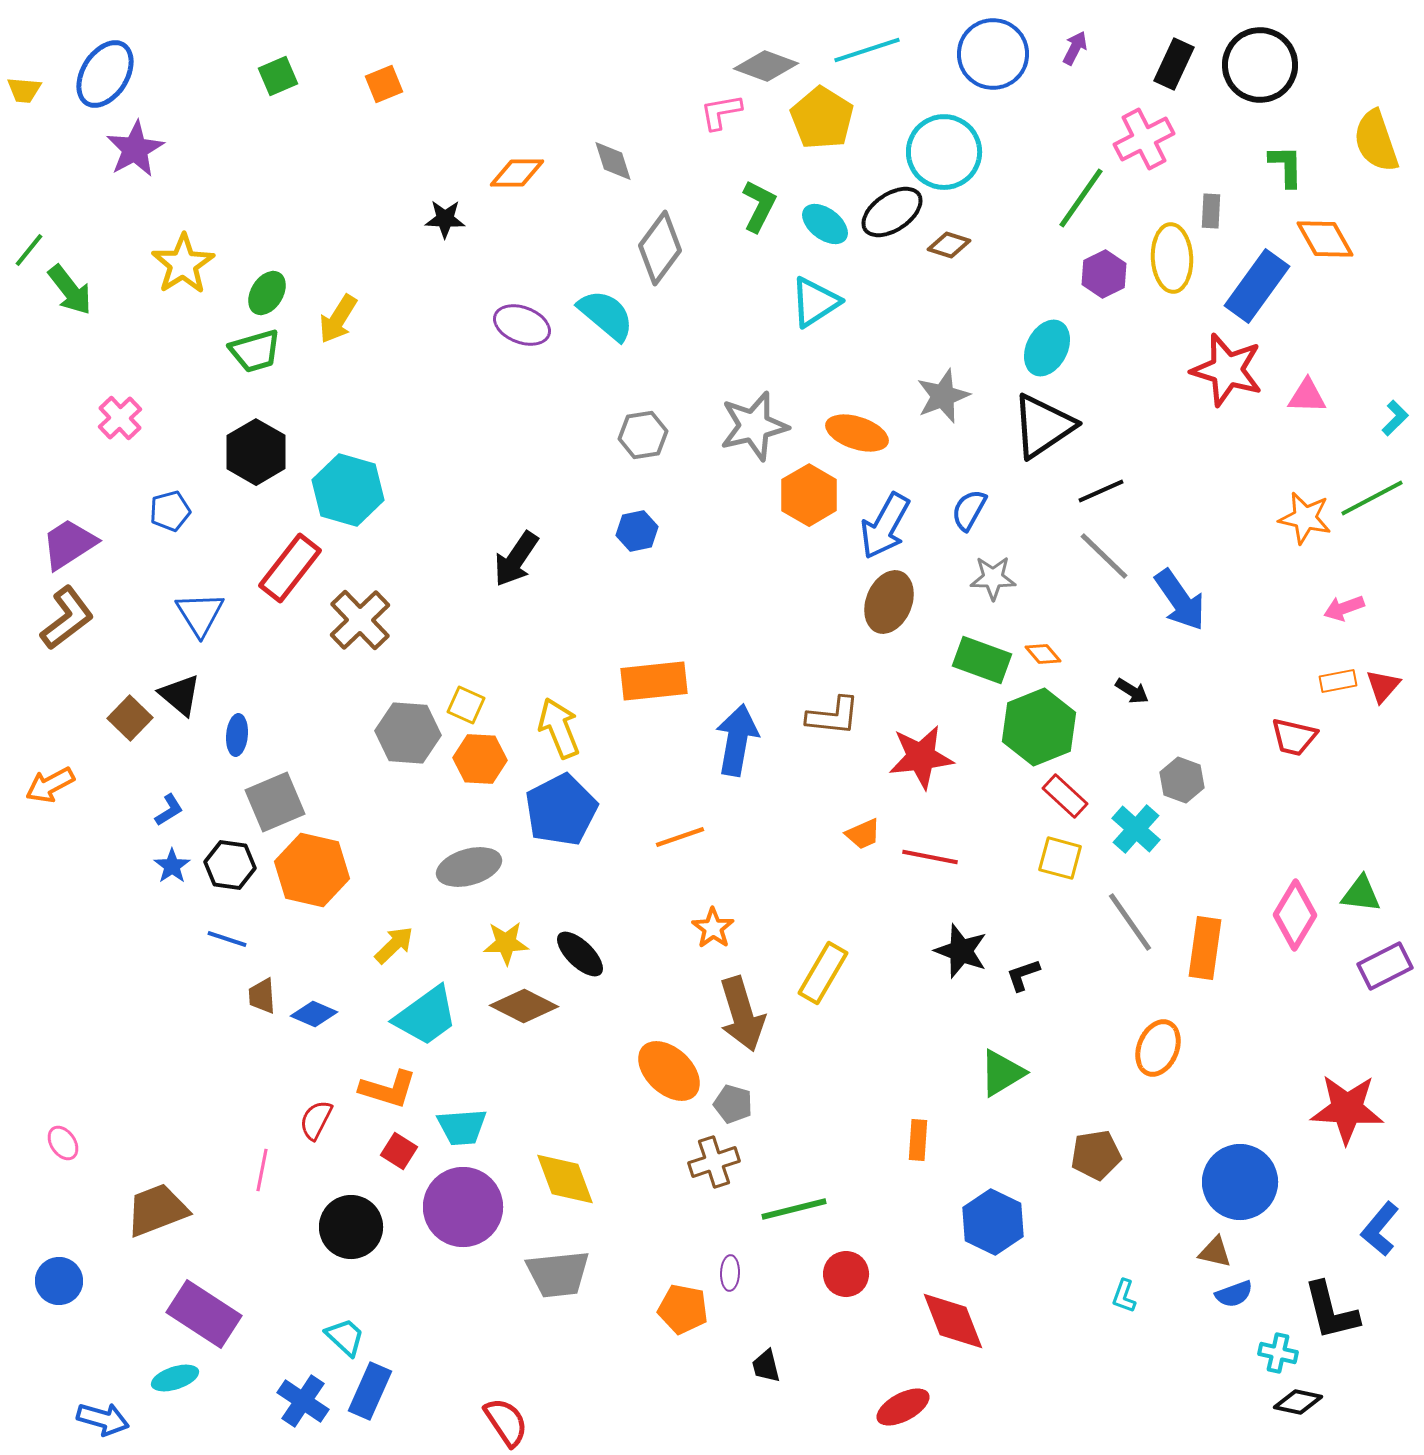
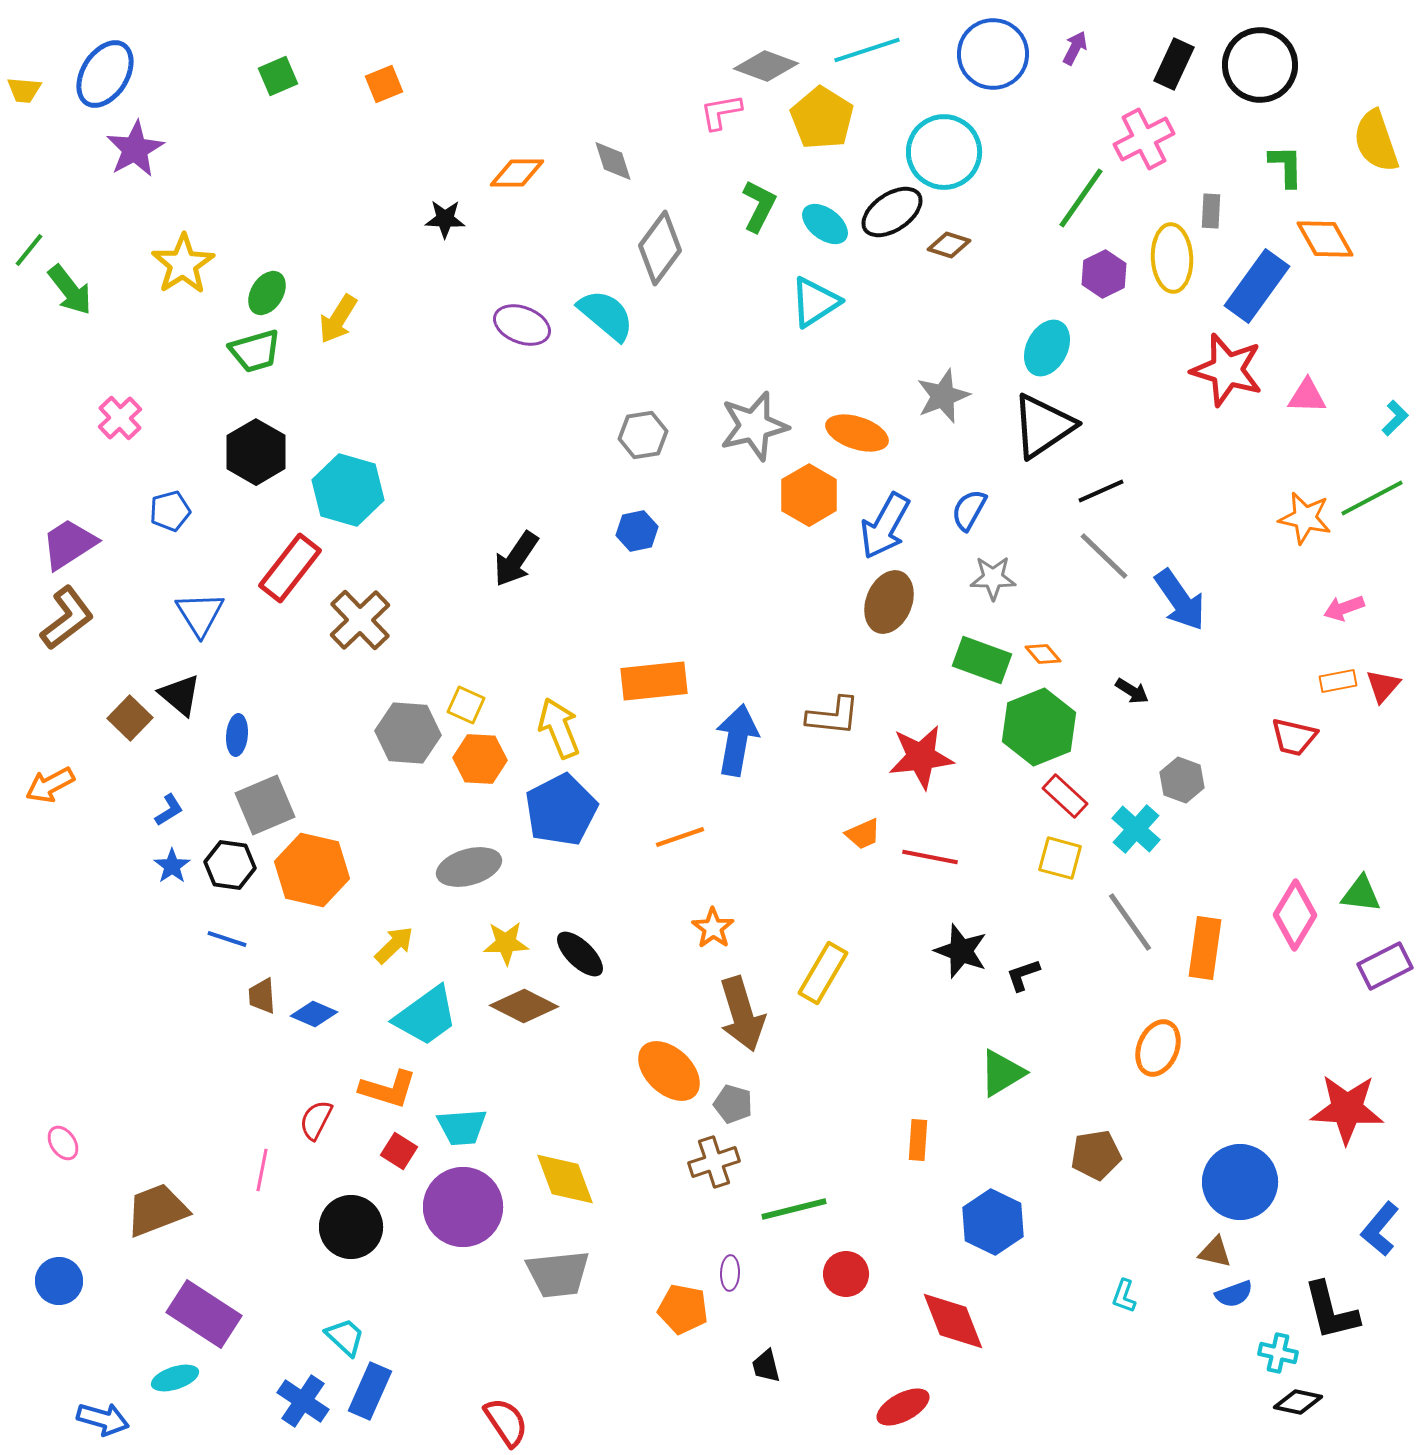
gray square at (275, 802): moved 10 px left, 3 px down
